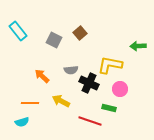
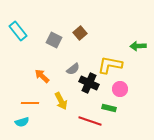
gray semicircle: moved 2 px right, 1 px up; rotated 32 degrees counterclockwise
yellow arrow: rotated 144 degrees counterclockwise
